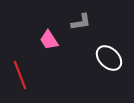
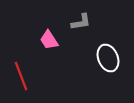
white ellipse: moved 1 px left; rotated 24 degrees clockwise
red line: moved 1 px right, 1 px down
